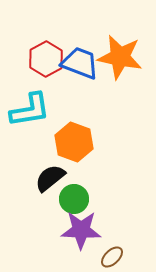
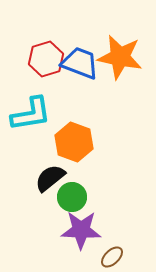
red hexagon: rotated 12 degrees clockwise
cyan L-shape: moved 1 px right, 4 px down
green circle: moved 2 px left, 2 px up
